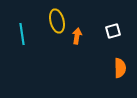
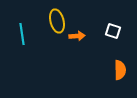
white square: rotated 35 degrees clockwise
orange arrow: rotated 77 degrees clockwise
orange semicircle: moved 2 px down
